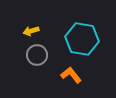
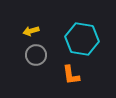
gray circle: moved 1 px left
orange L-shape: rotated 150 degrees counterclockwise
